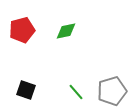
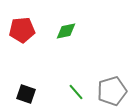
red pentagon: rotated 10 degrees clockwise
black square: moved 4 px down
